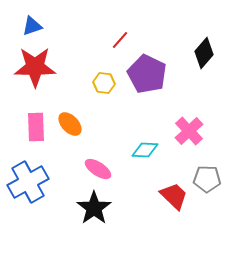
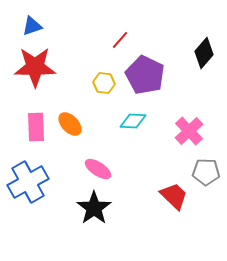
purple pentagon: moved 2 px left, 1 px down
cyan diamond: moved 12 px left, 29 px up
gray pentagon: moved 1 px left, 7 px up
